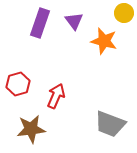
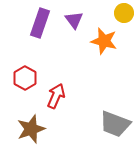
purple triangle: moved 1 px up
red hexagon: moved 7 px right, 6 px up; rotated 15 degrees counterclockwise
gray trapezoid: moved 5 px right
brown star: rotated 12 degrees counterclockwise
